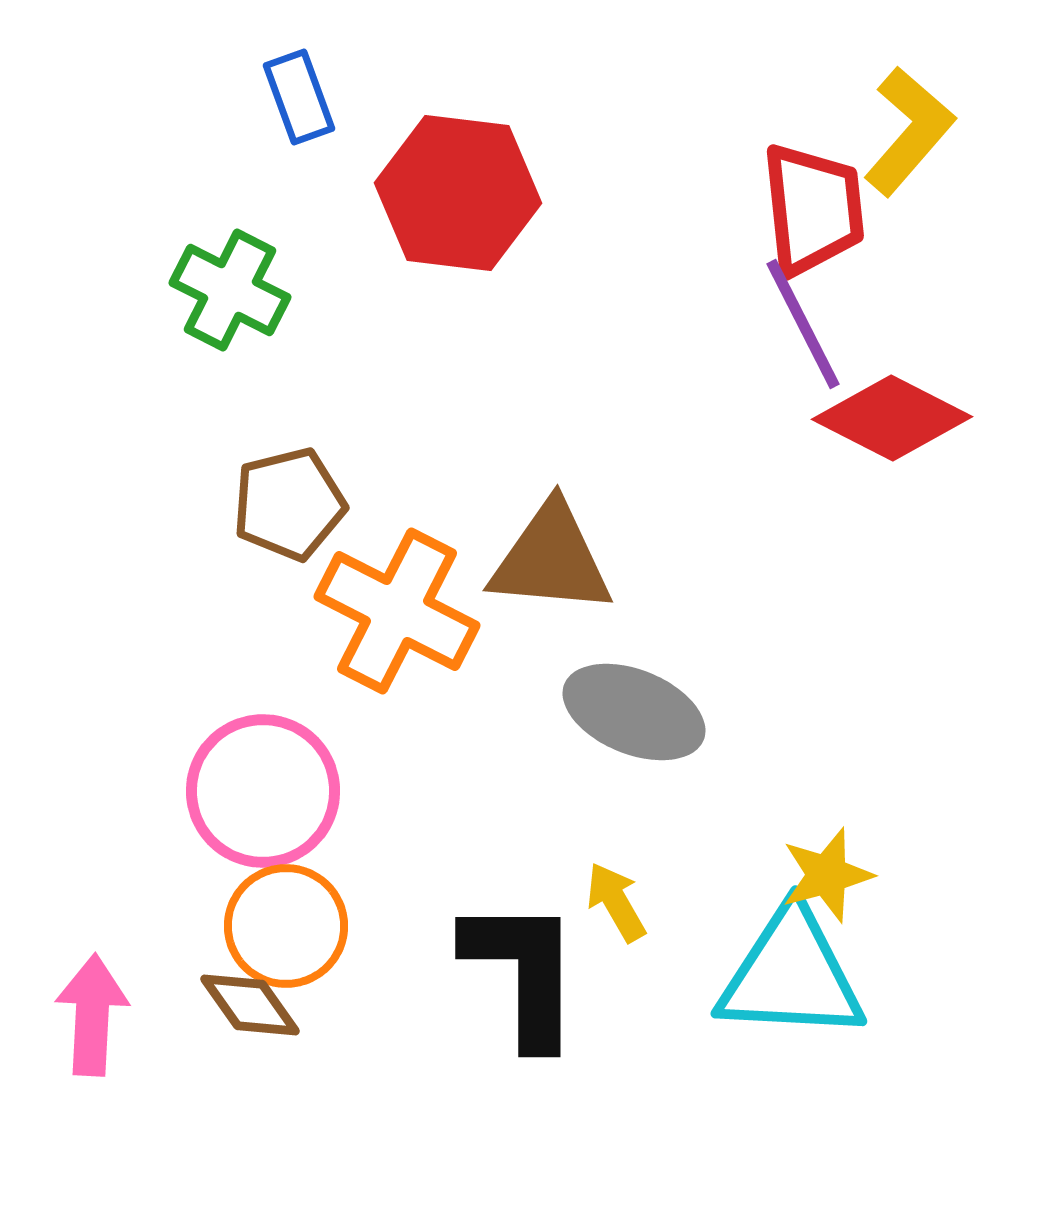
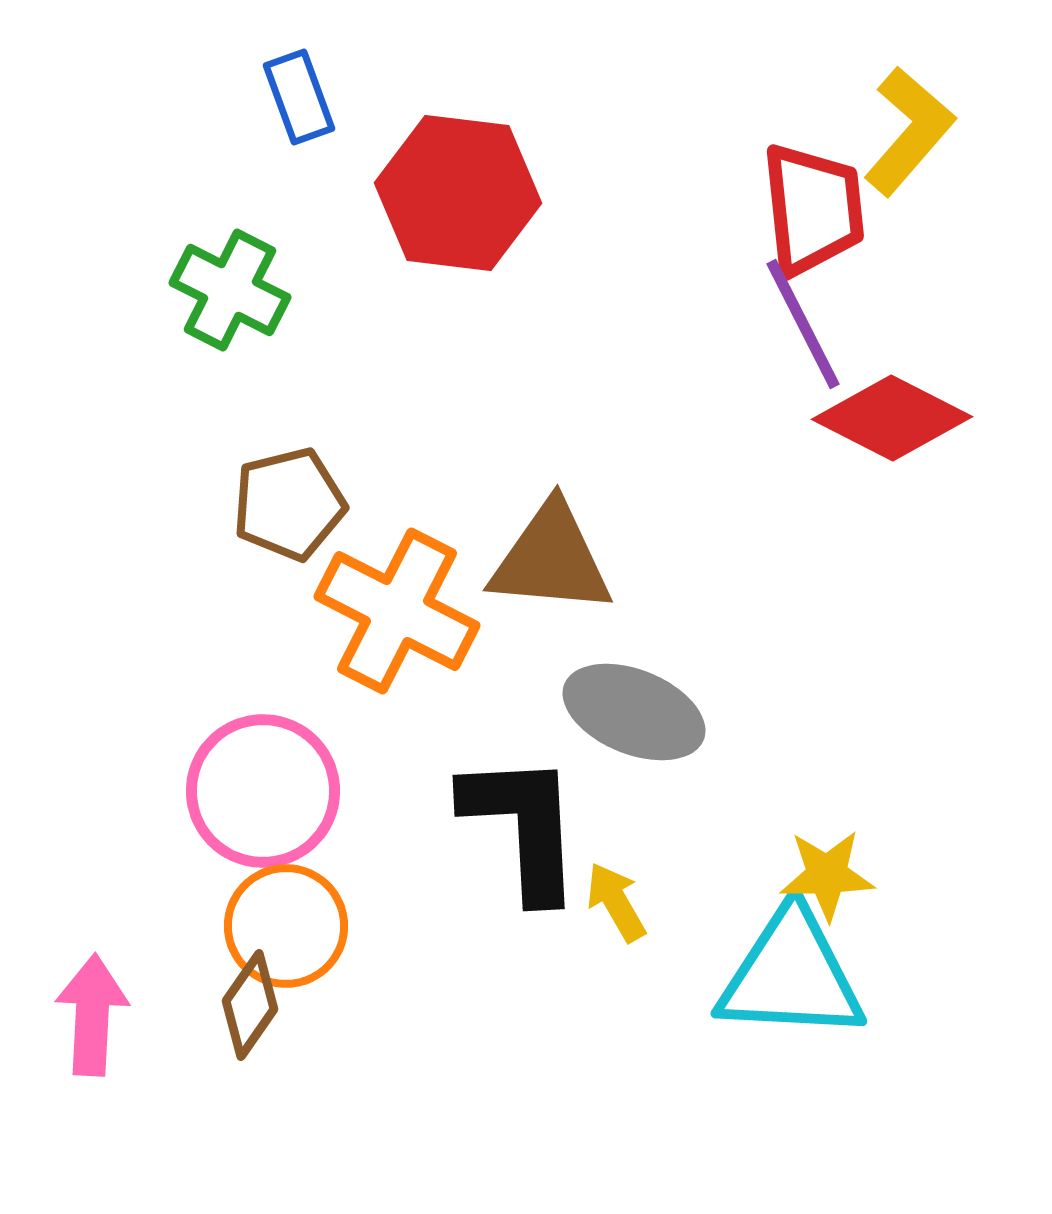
yellow star: rotated 14 degrees clockwise
black L-shape: moved 146 px up; rotated 3 degrees counterclockwise
brown diamond: rotated 70 degrees clockwise
